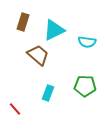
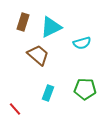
cyan triangle: moved 3 px left, 3 px up
cyan semicircle: moved 5 px left, 1 px down; rotated 24 degrees counterclockwise
green pentagon: moved 3 px down
